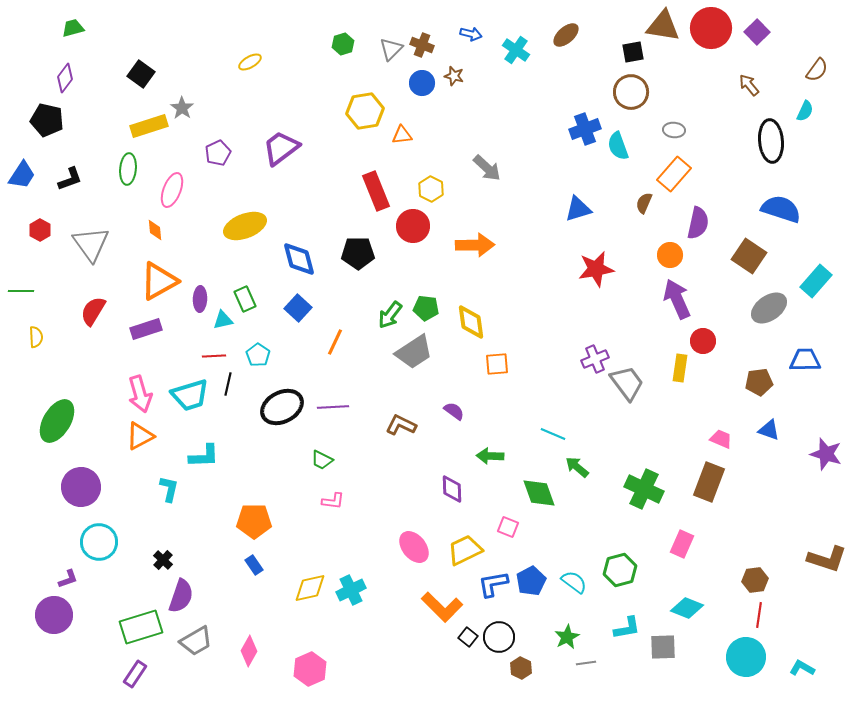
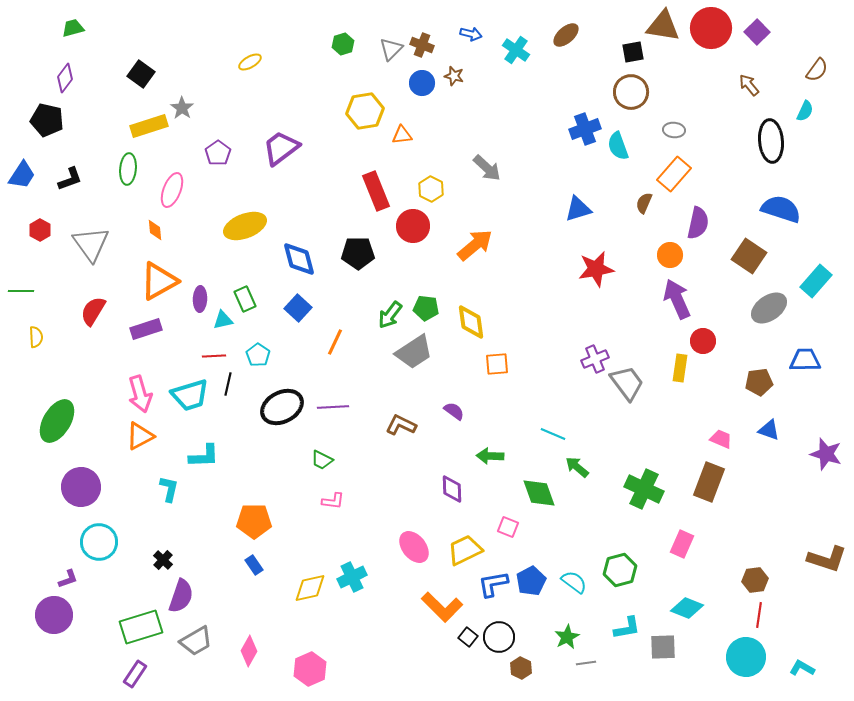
purple pentagon at (218, 153): rotated 10 degrees counterclockwise
orange arrow at (475, 245): rotated 39 degrees counterclockwise
cyan cross at (351, 590): moved 1 px right, 13 px up
